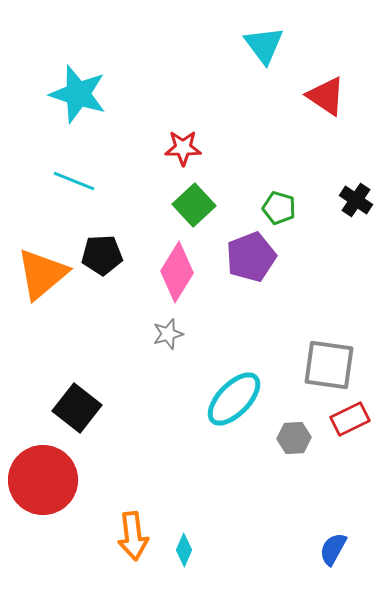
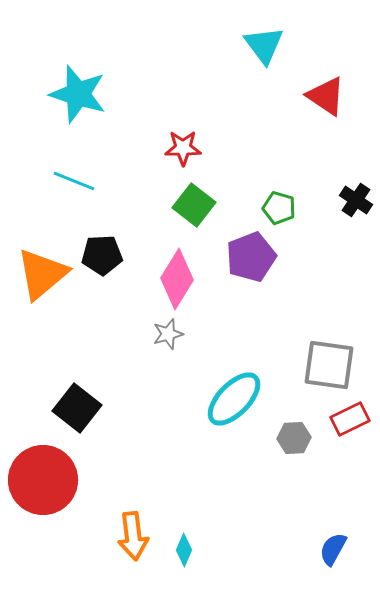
green square: rotated 9 degrees counterclockwise
pink diamond: moved 7 px down
